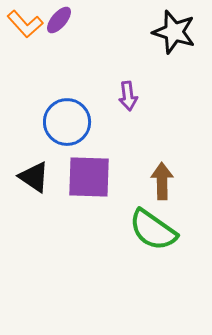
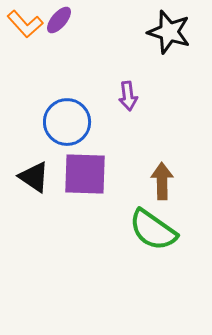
black star: moved 5 px left
purple square: moved 4 px left, 3 px up
